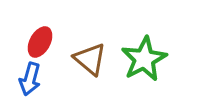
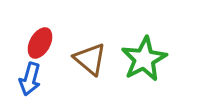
red ellipse: moved 1 px down
